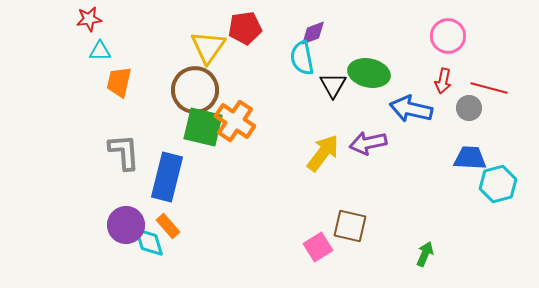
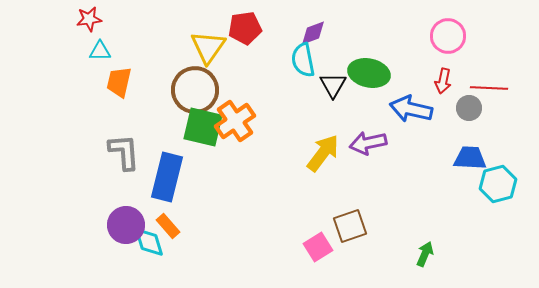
cyan semicircle: moved 1 px right, 2 px down
red line: rotated 12 degrees counterclockwise
orange cross: rotated 21 degrees clockwise
brown square: rotated 32 degrees counterclockwise
